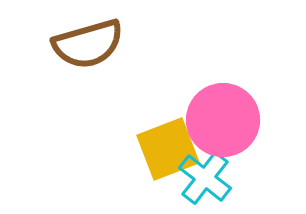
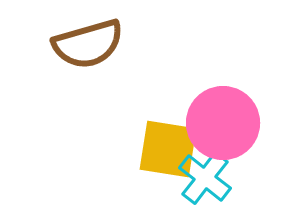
pink circle: moved 3 px down
yellow square: rotated 30 degrees clockwise
